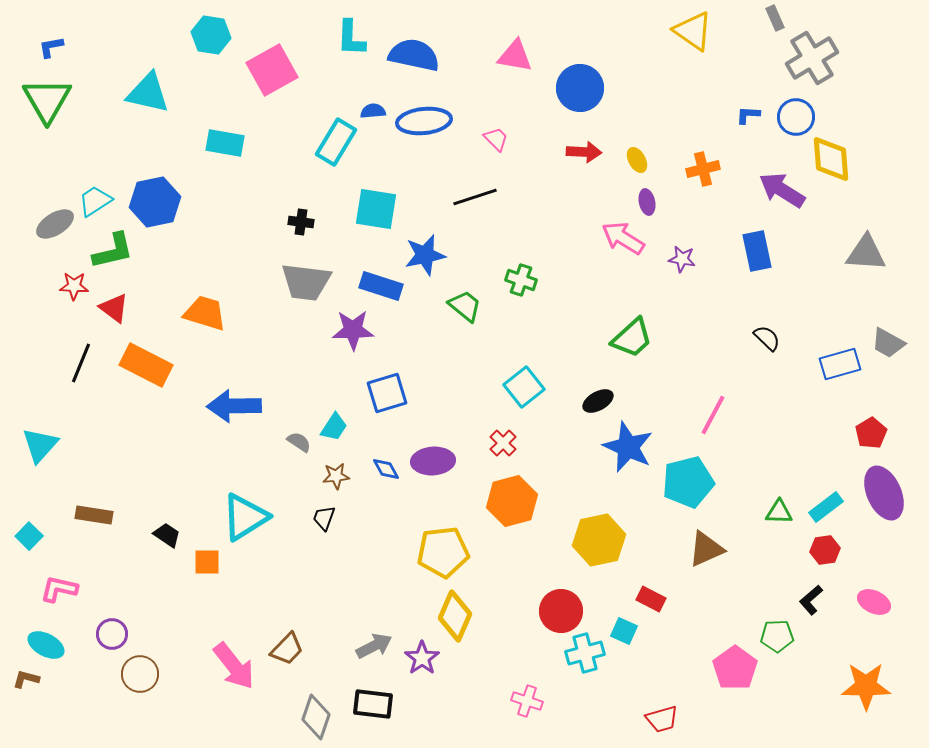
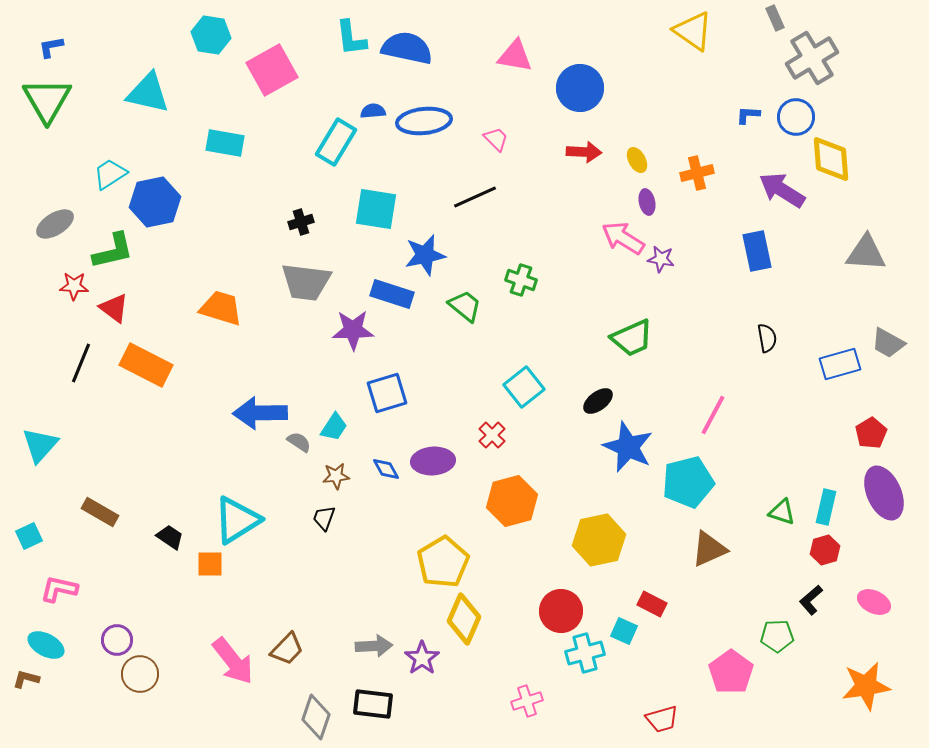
cyan L-shape at (351, 38): rotated 9 degrees counterclockwise
blue semicircle at (414, 55): moved 7 px left, 7 px up
orange cross at (703, 169): moved 6 px left, 4 px down
black line at (475, 197): rotated 6 degrees counterclockwise
cyan trapezoid at (95, 201): moved 15 px right, 27 px up
black cross at (301, 222): rotated 25 degrees counterclockwise
purple star at (682, 259): moved 21 px left
blue rectangle at (381, 286): moved 11 px right, 8 px down
orange trapezoid at (205, 313): moved 16 px right, 5 px up
green trapezoid at (632, 338): rotated 18 degrees clockwise
black semicircle at (767, 338): rotated 36 degrees clockwise
black ellipse at (598, 401): rotated 8 degrees counterclockwise
blue arrow at (234, 406): moved 26 px right, 7 px down
red cross at (503, 443): moved 11 px left, 8 px up
cyan rectangle at (826, 507): rotated 40 degrees counterclockwise
green triangle at (779, 512): moved 3 px right; rotated 16 degrees clockwise
brown rectangle at (94, 515): moved 6 px right, 3 px up; rotated 21 degrees clockwise
cyan triangle at (245, 517): moved 8 px left, 3 px down
black trapezoid at (167, 535): moved 3 px right, 2 px down
cyan square at (29, 536): rotated 20 degrees clockwise
brown triangle at (706, 549): moved 3 px right
red hexagon at (825, 550): rotated 8 degrees counterclockwise
yellow pentagon at (443, 552): moved 10 px down; rotated 24 degrees counterclockwise
orange square at (207, 562): moved 3 px right, 2 px down
red rectangle at (651, 599): moved 1 px right, 5 px down
yellow diamond at (455, 616): moved 9 px right, 3 px down
purple circle at (112, 634): moved 5 px right, 6 px down
gray arrow at (374, 646): rotated 24 degrees clockwise
pink arrow at (234, 666): moved 1 px left, 5 px up
pink pentagon at (735, 668): moved 4 px left, 4 px down
orange star at (866, 686): rotated 9 degrees counterclockwise
pink cross at (527, 701): rotated 36 degrees counterclockwise
